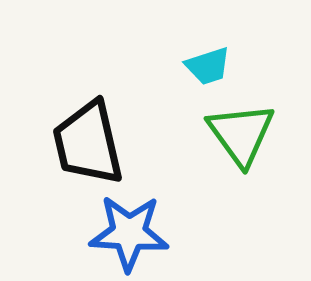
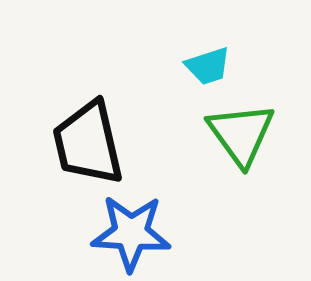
blue star: moved 2 px right
